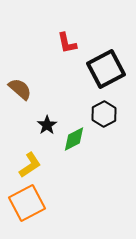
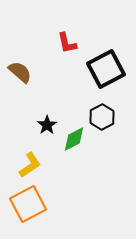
brown semicircle: moved 17 px up
black hexagon: moved 2 px left, 3 px down
orange square: moved 1 px right, 1 px down
